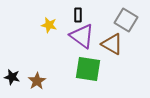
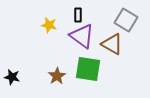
brown star: moved 20 px right, 5 px up
